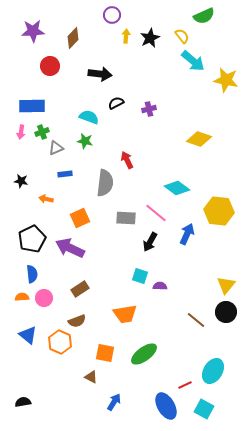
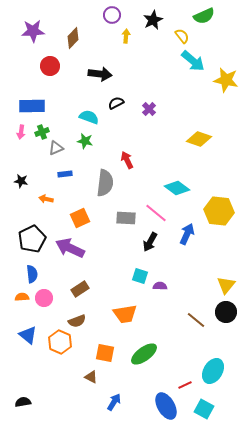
black star at (150, 38): moved 3 px right, 18 px up
purple cross at (149, 109): rotated 32 degrees counterclockwise
